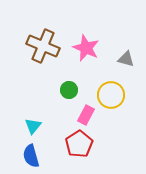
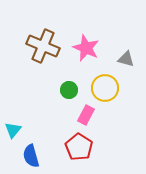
yellow circle: moved 6 px left, 7 px up
cyan triangle: moved 20 px left, 4 px down
red pentagon: moved 3 px down; rotated 8 degrees counterclockwise
